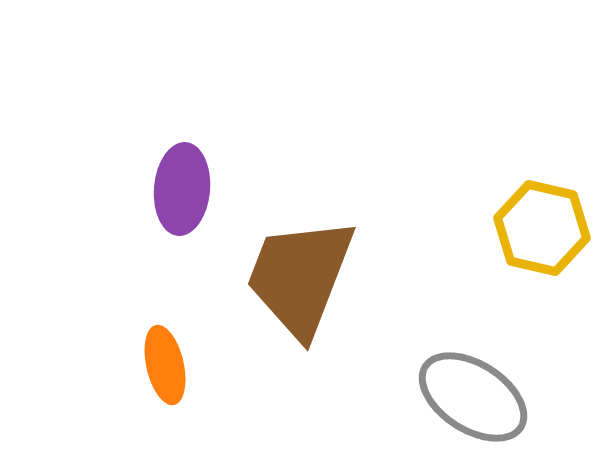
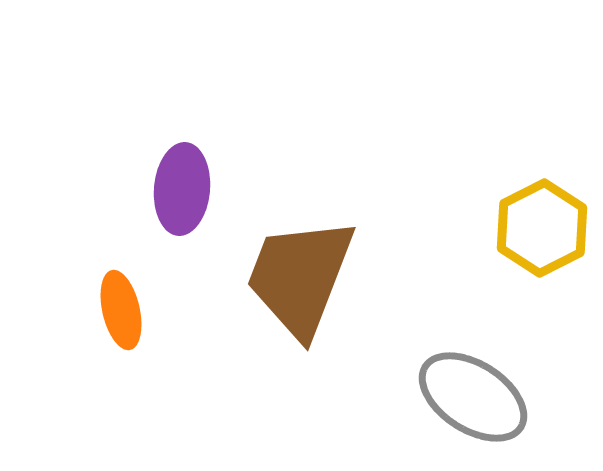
yellow hexagon: rotated 20 degrees clockwise
orange ellipse: moved 44 px left, 55 px up
